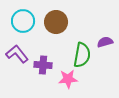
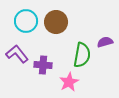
cyan circle: moved 3 px right
pink star: moved 1 px right, 3 px down; rotated 24 degrees counterclockwise
